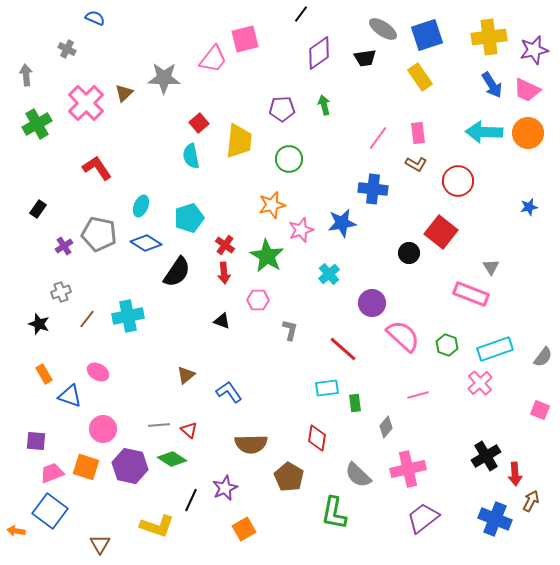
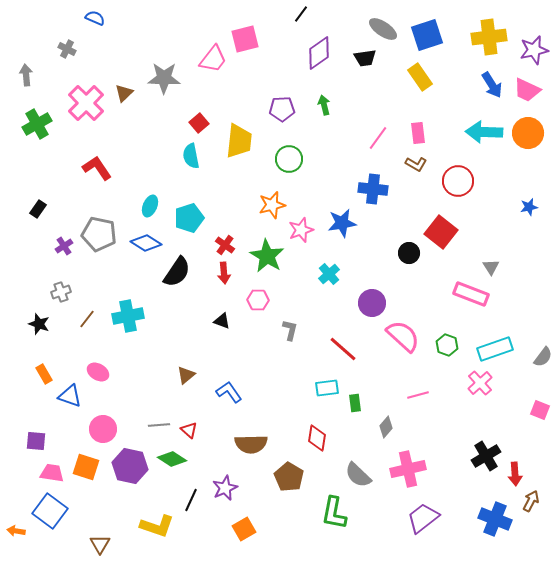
cyan ellipse at (141, 206): moved 9 px right
pink trapezoid at (52, 473): rotated 30 degrees clockwise
